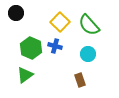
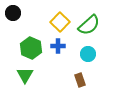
black circle: moved 3 px left
green semicircle: rotated 90 degrees counterclockwise
blue cross: moved 3 px right; rotated 16 degrees counterclockwise
green triangle: rotated 24 degrees counterclockwise
